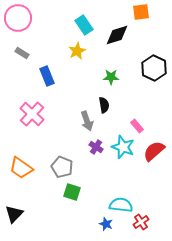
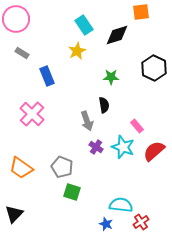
pink circle: moved 2 px left, 1 px down
